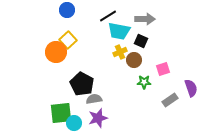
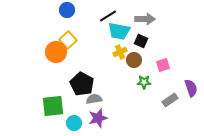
pink square: moved 4 px up
green square: moved 8 px left, 7 px up
